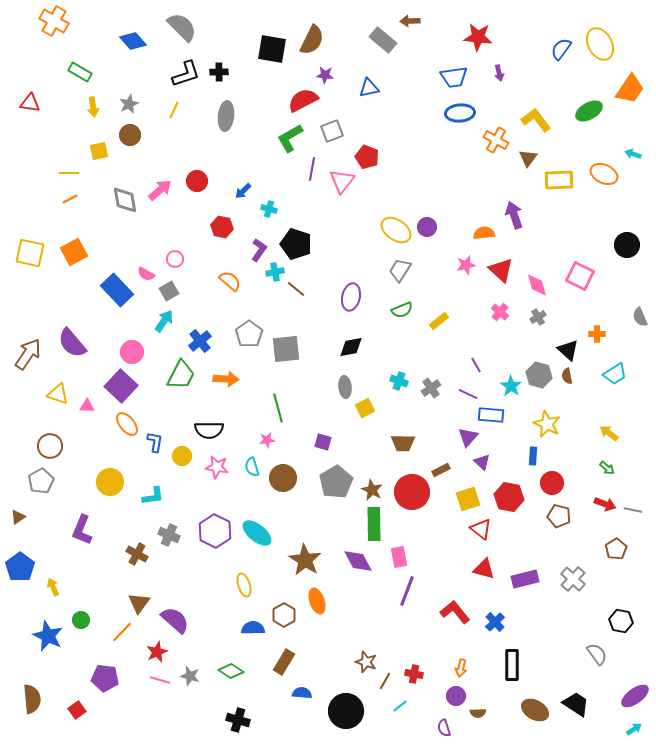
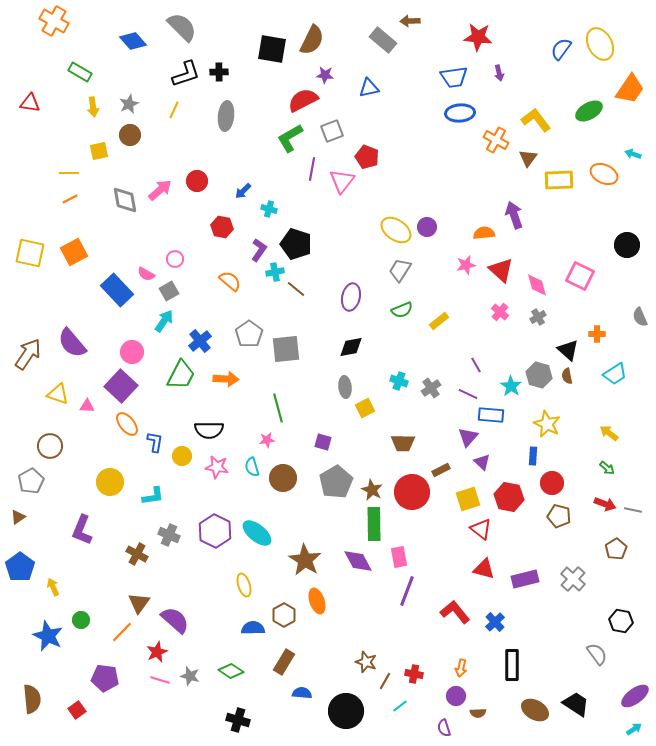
gray pentagon at (41, 481): moved 10 px left
